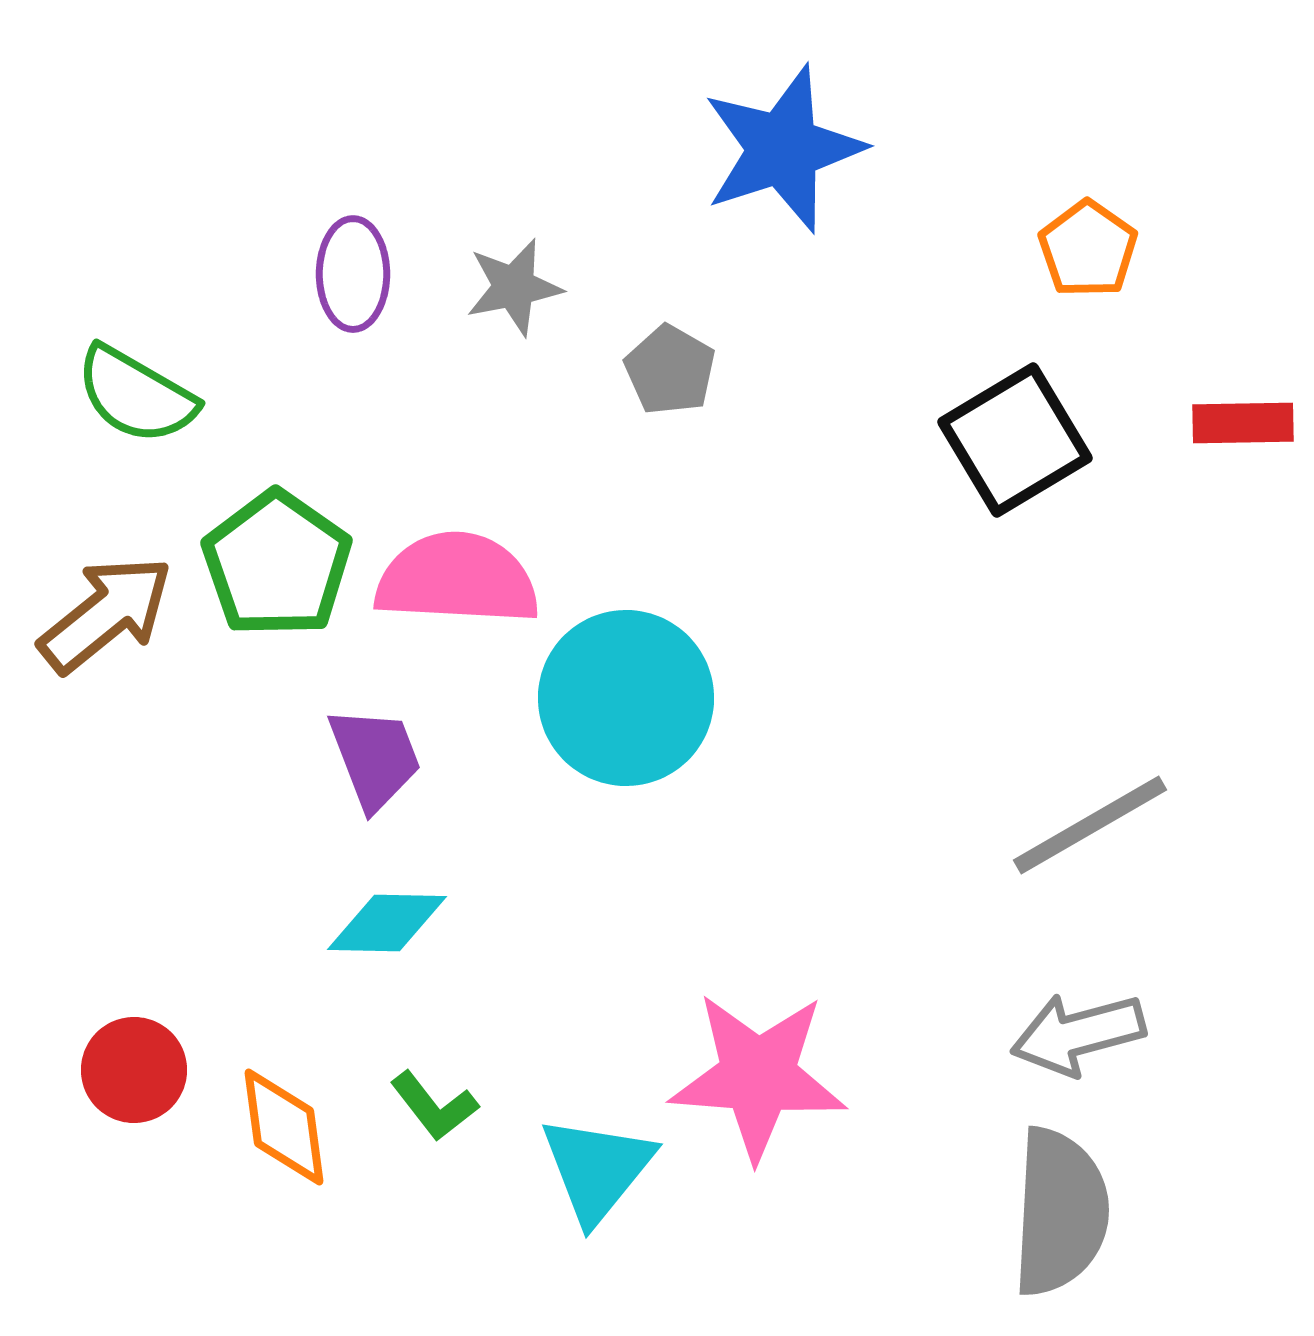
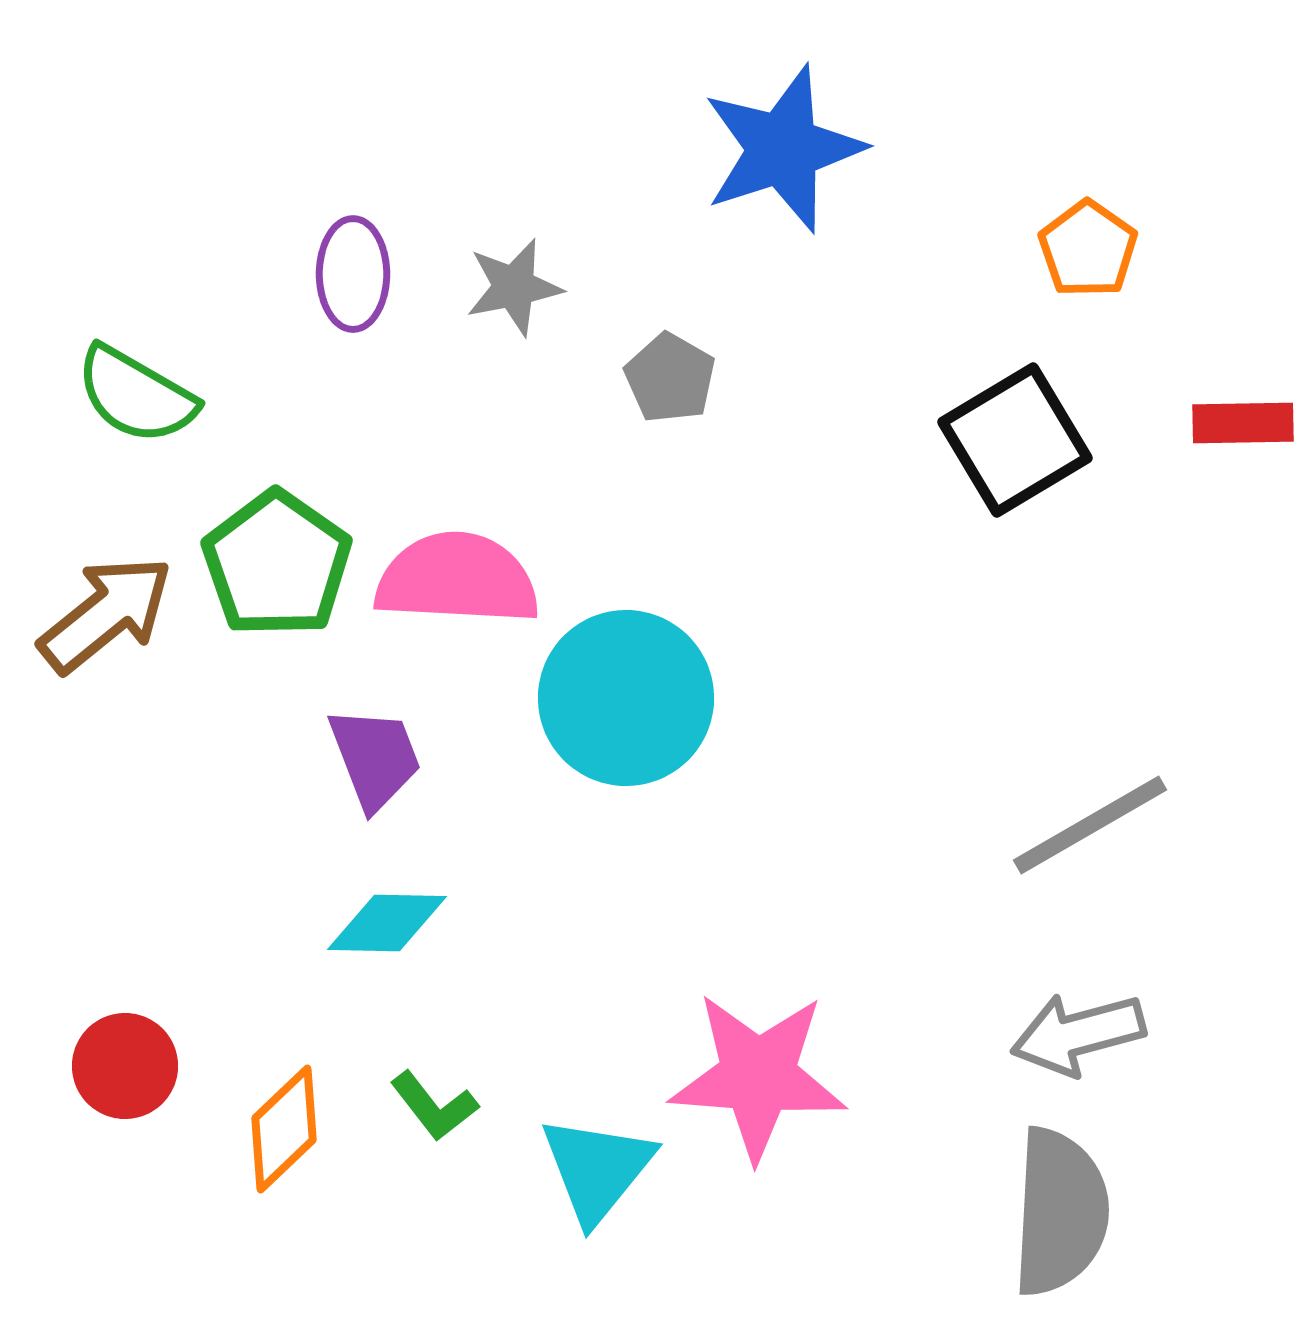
gray pentagon: moved 8 px down
red circle: moved 9 px left, 4 px up
orange diamond: moved 2 px down; rotated 54 degrees clockwise
